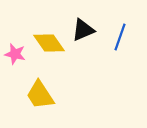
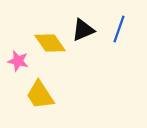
blue line: moved 1 px left, 8 px up
yellow diamond: moved 1 px right
pink star: moved 3 px right, 7 px down
